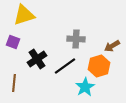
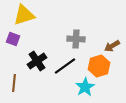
purple square: moved 3 px up
black cross: moved 2 px down
